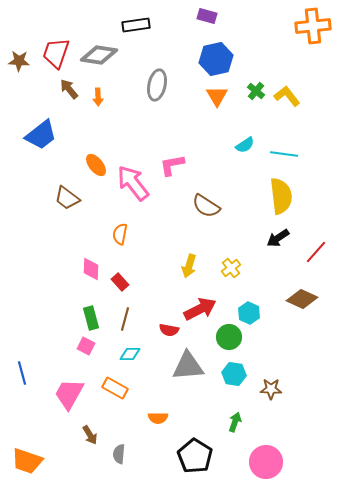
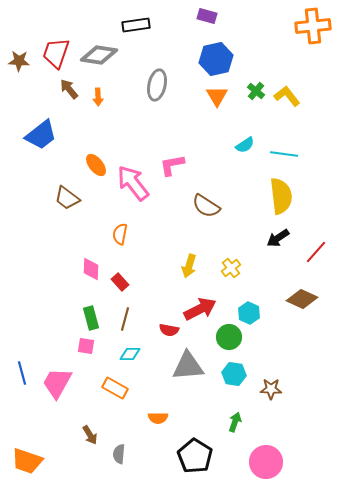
pink square at (86, 346): rotated 18 degrees counterclockwise
pink trapezoid at (69, 394): moved 12 px left, 11 px up
